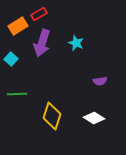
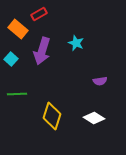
orange rectangle: moved 3 px down; rotated 72 degrees clockwise
purple arrow: moved 8 px down
